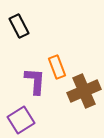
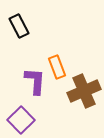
purple square: rotated 12 degrees counterclockwise
